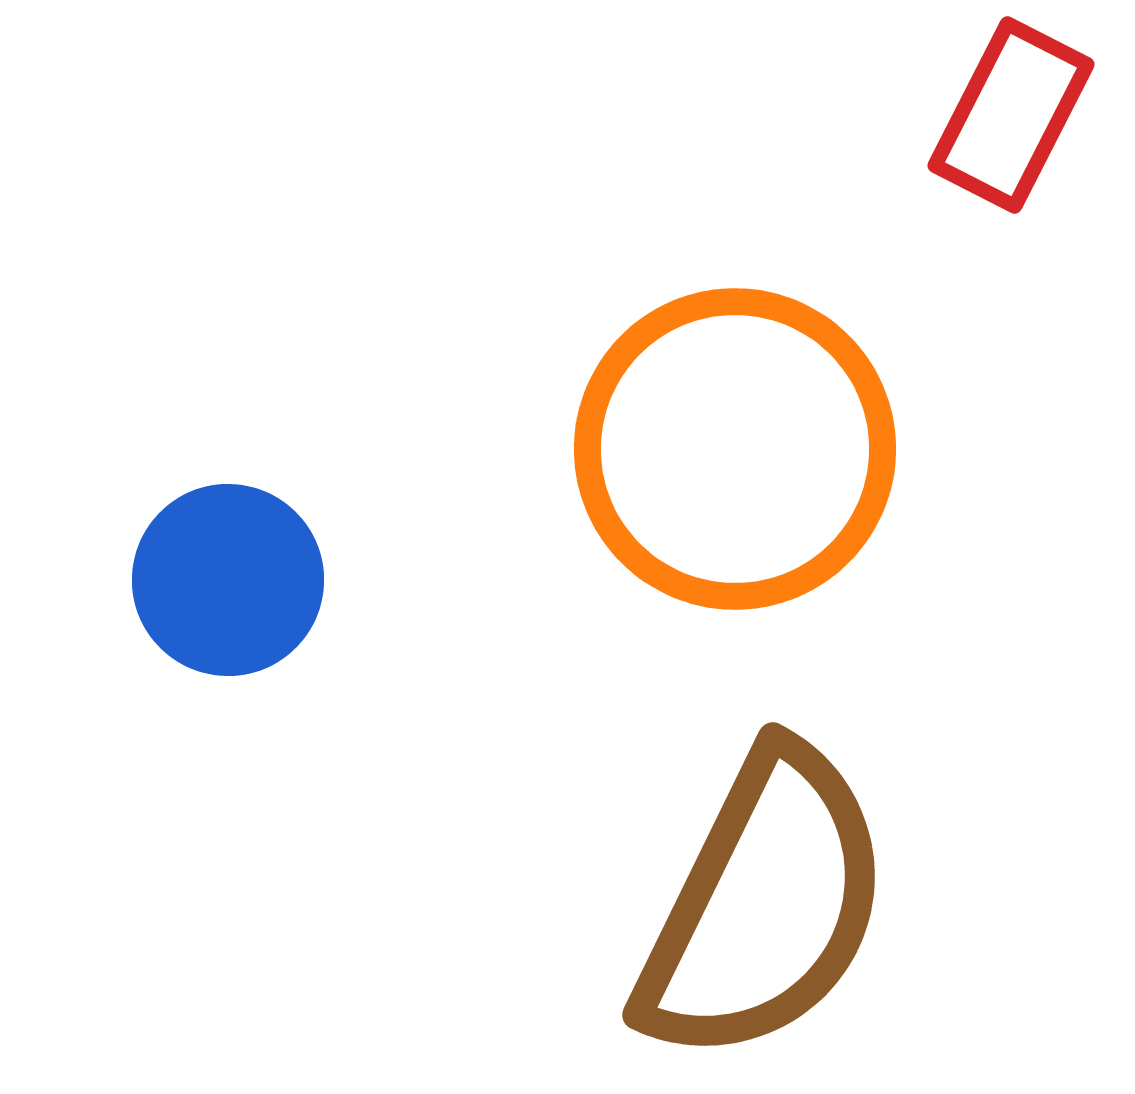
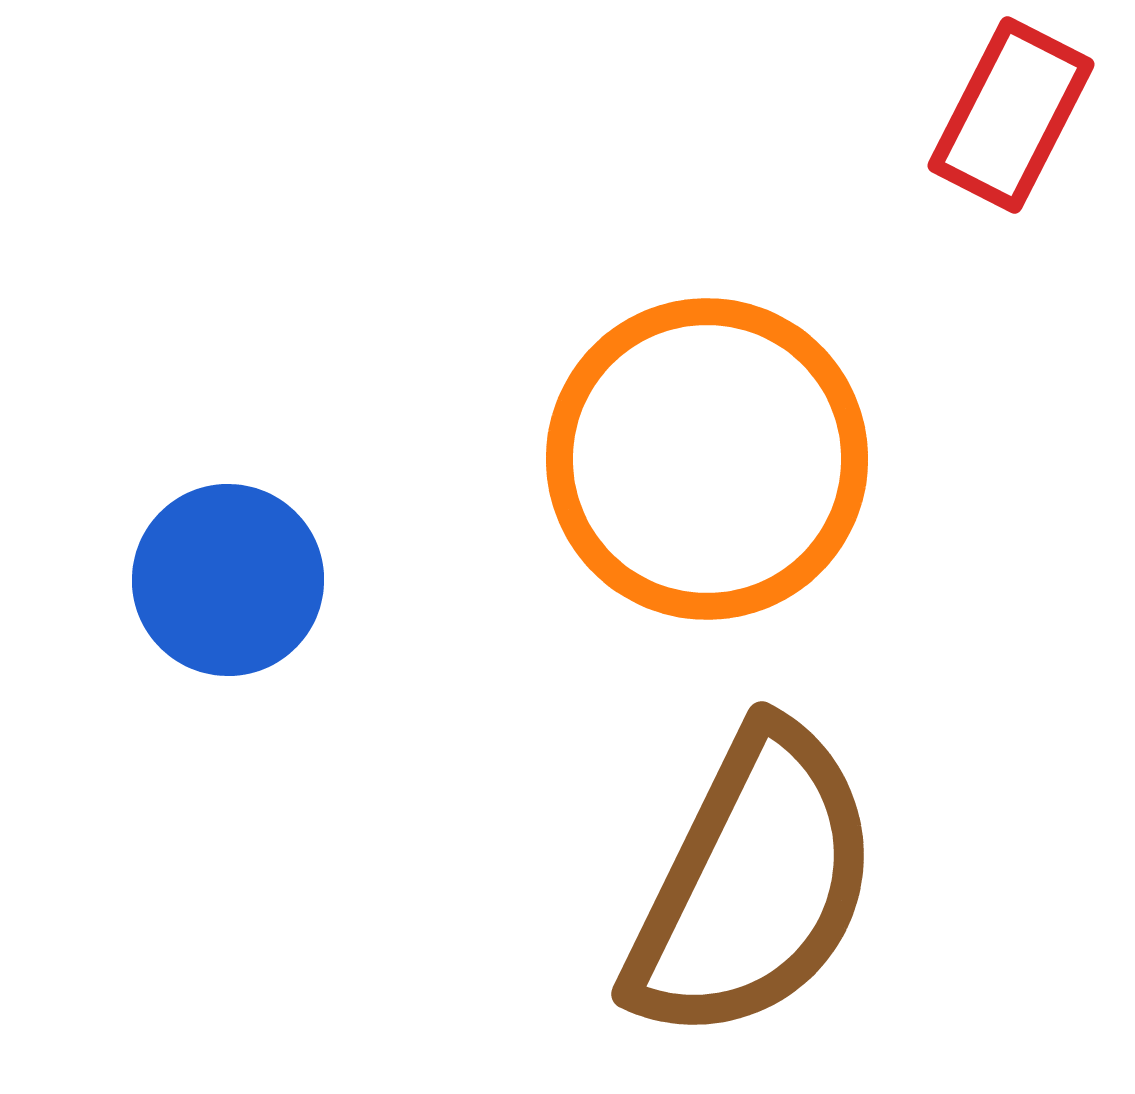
orange circle: moved 28 px left, 10 px down
brown semicircle: moved 11 px left, 21 px up
